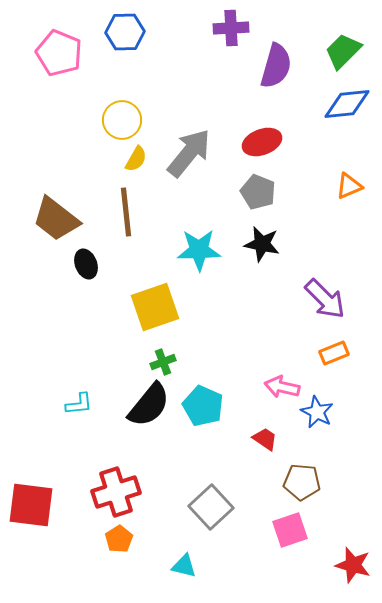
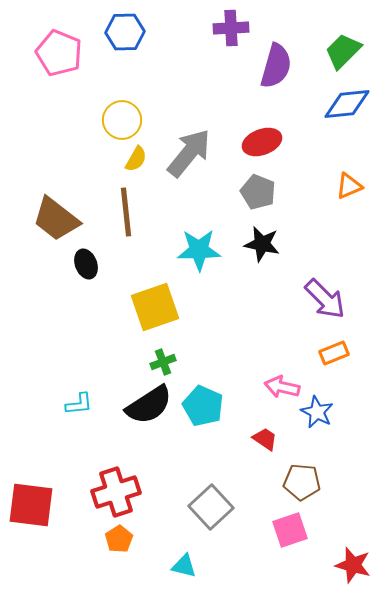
black semicircle: rotated 18 degrees clockwise
